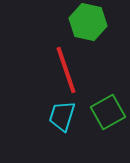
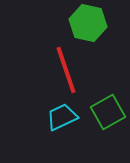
green hexagon: moved 1 px down
cyan trapezoid: moved 1 px down; rotated 48 degrees clockwise
